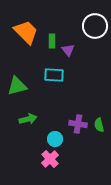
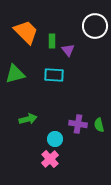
green triangle: moved 2 px left, 12 px up
